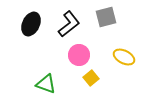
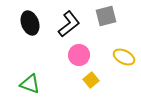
gray square: moved 1 px up
black ellipse: moved 1 px left, 1 px up; rotated 45 degrees counterclockwise
yellow square: moved 2 px down
green triangle: moved 16 px left
